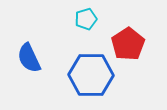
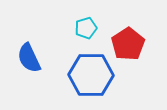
cyan pentagon: moved 9 px down
